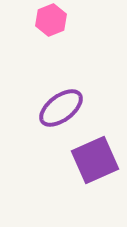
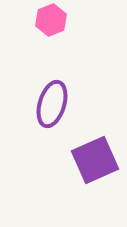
purple ellipse: moved 9 px left, 4 px up; rotated 36 degrees counterclockwise
